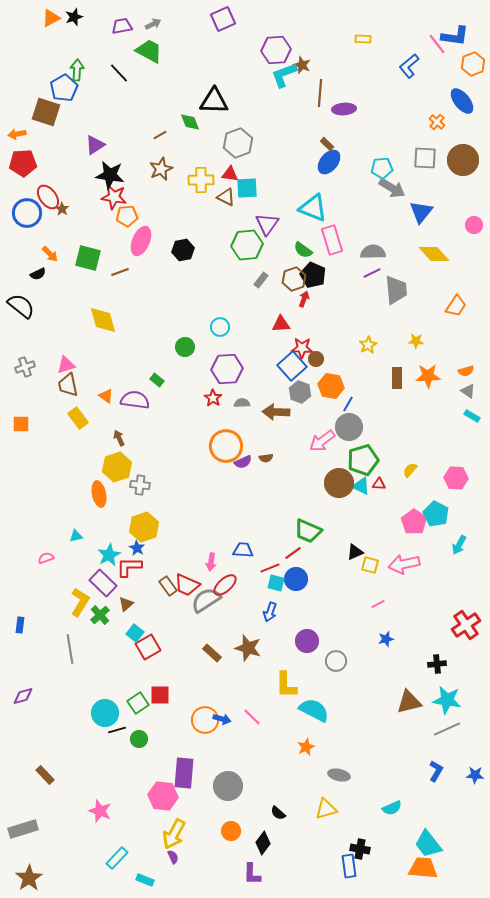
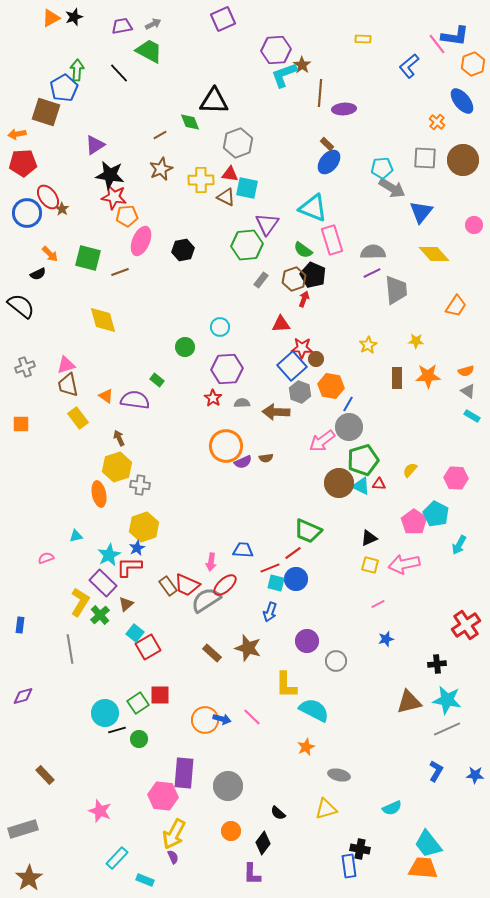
brown star at (302, 65): rotated 12 degrees clockwise
cyan square at (247, 188): rotated 15 degrees clockwise
blue star at (137, 548): rotated 14 degrees clockwise
black triangle at (355, 552): moved 14 px right, 14 px up
